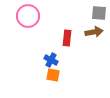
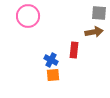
red rectangle: moved 7 px right, 12 px down
orange square: rotated 16 degrees counterclockwise
